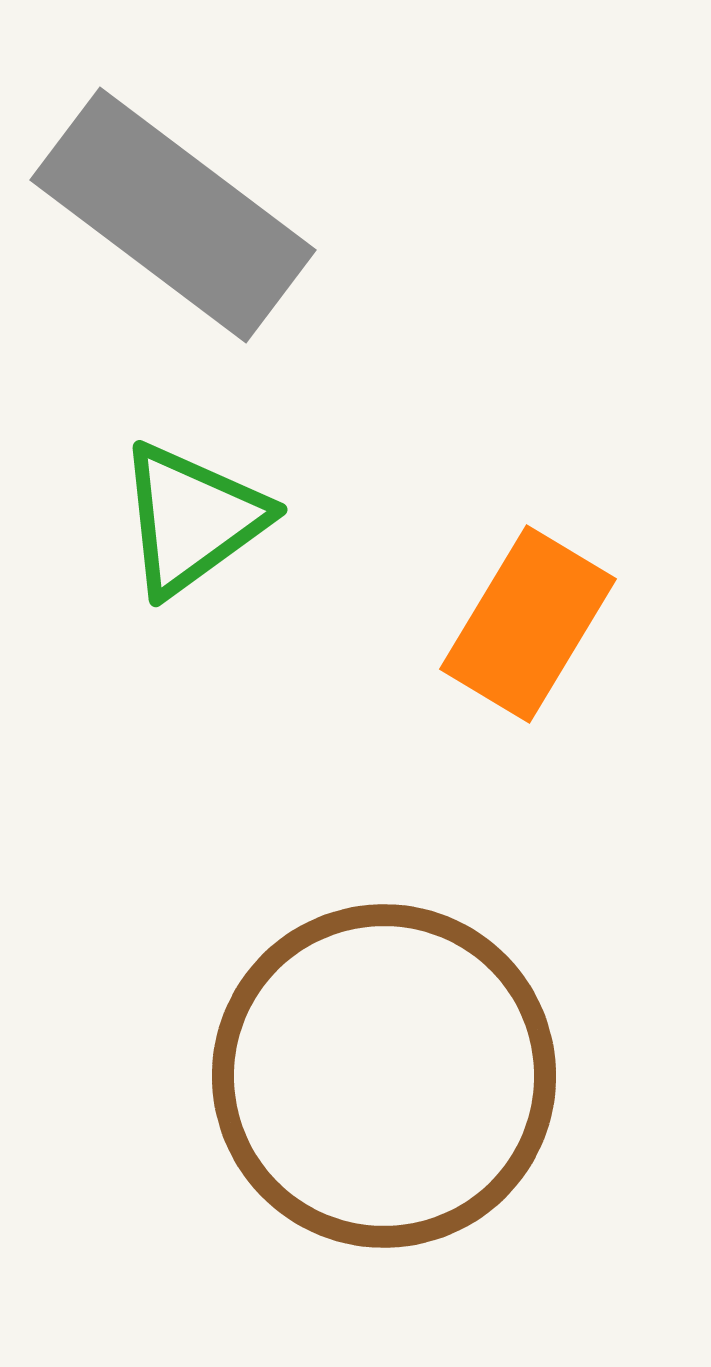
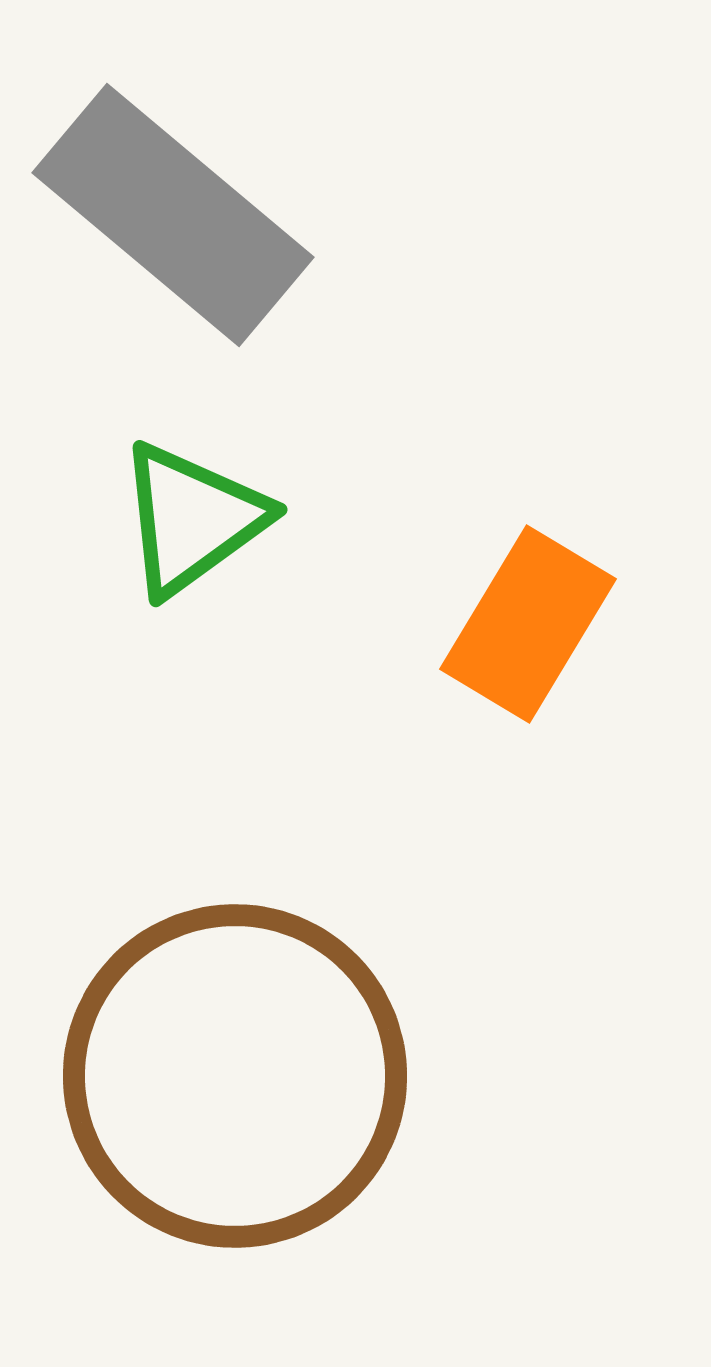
gray rectangle: rotated 3 degrees clockwise
brown circle: moved 149 px left
